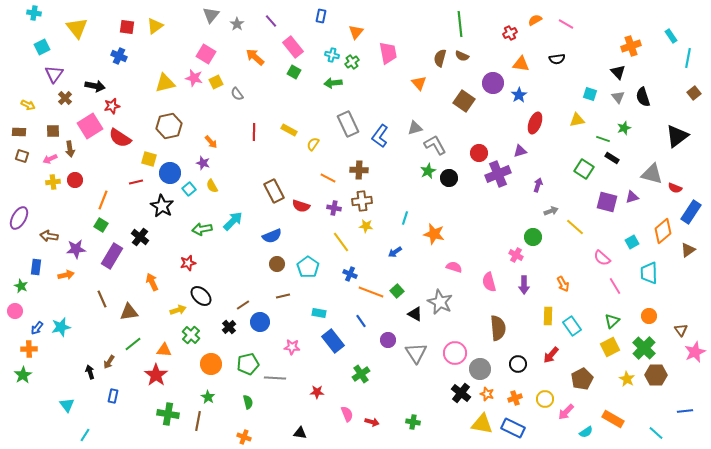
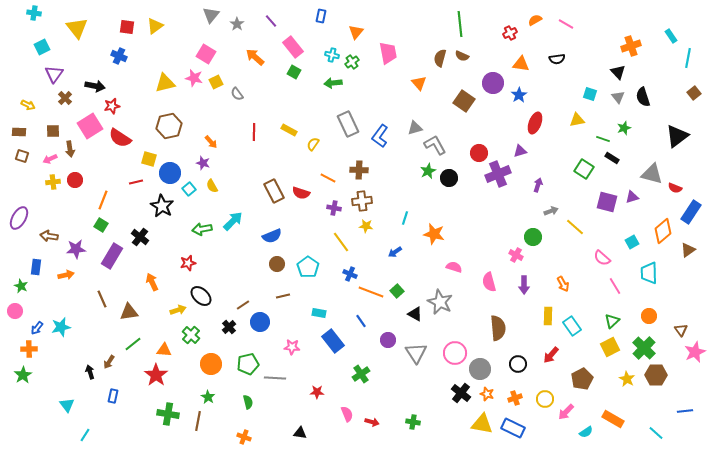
red semicircle at (301, 206): moved 13 px up
